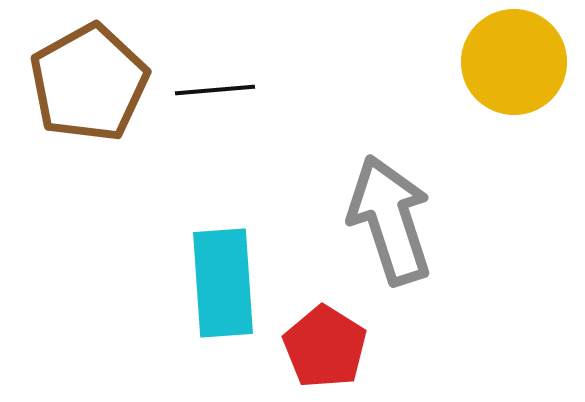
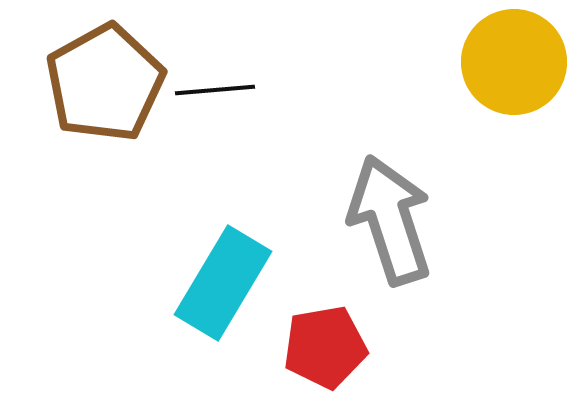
brown pentagon: moved 16 px right
cyan rectangle: rotated 35 degrees clockwise
red pentagon: rotated 30 degrees clockwise
